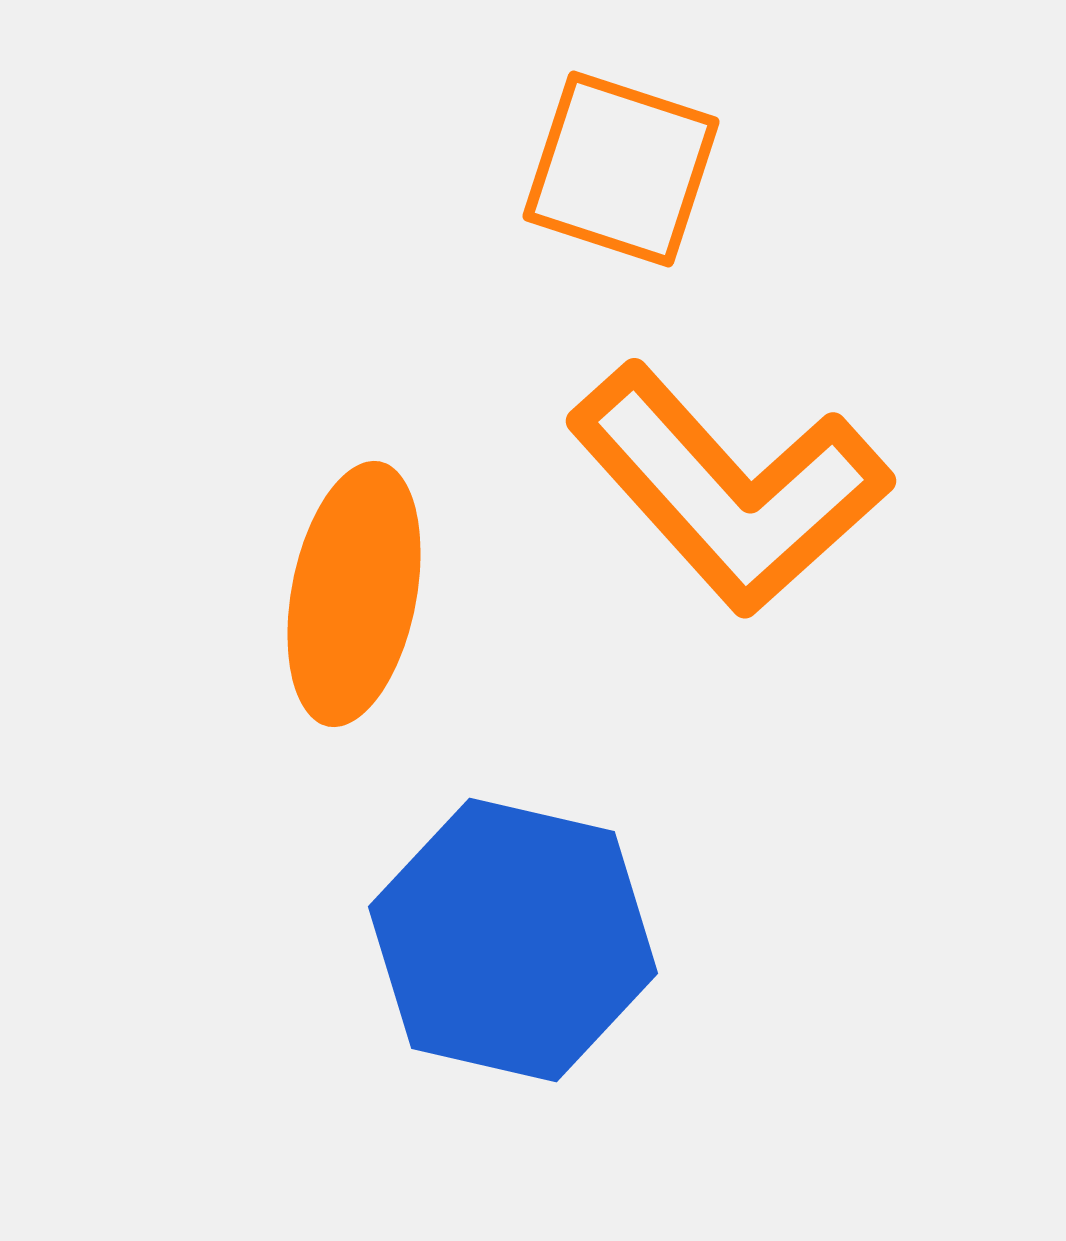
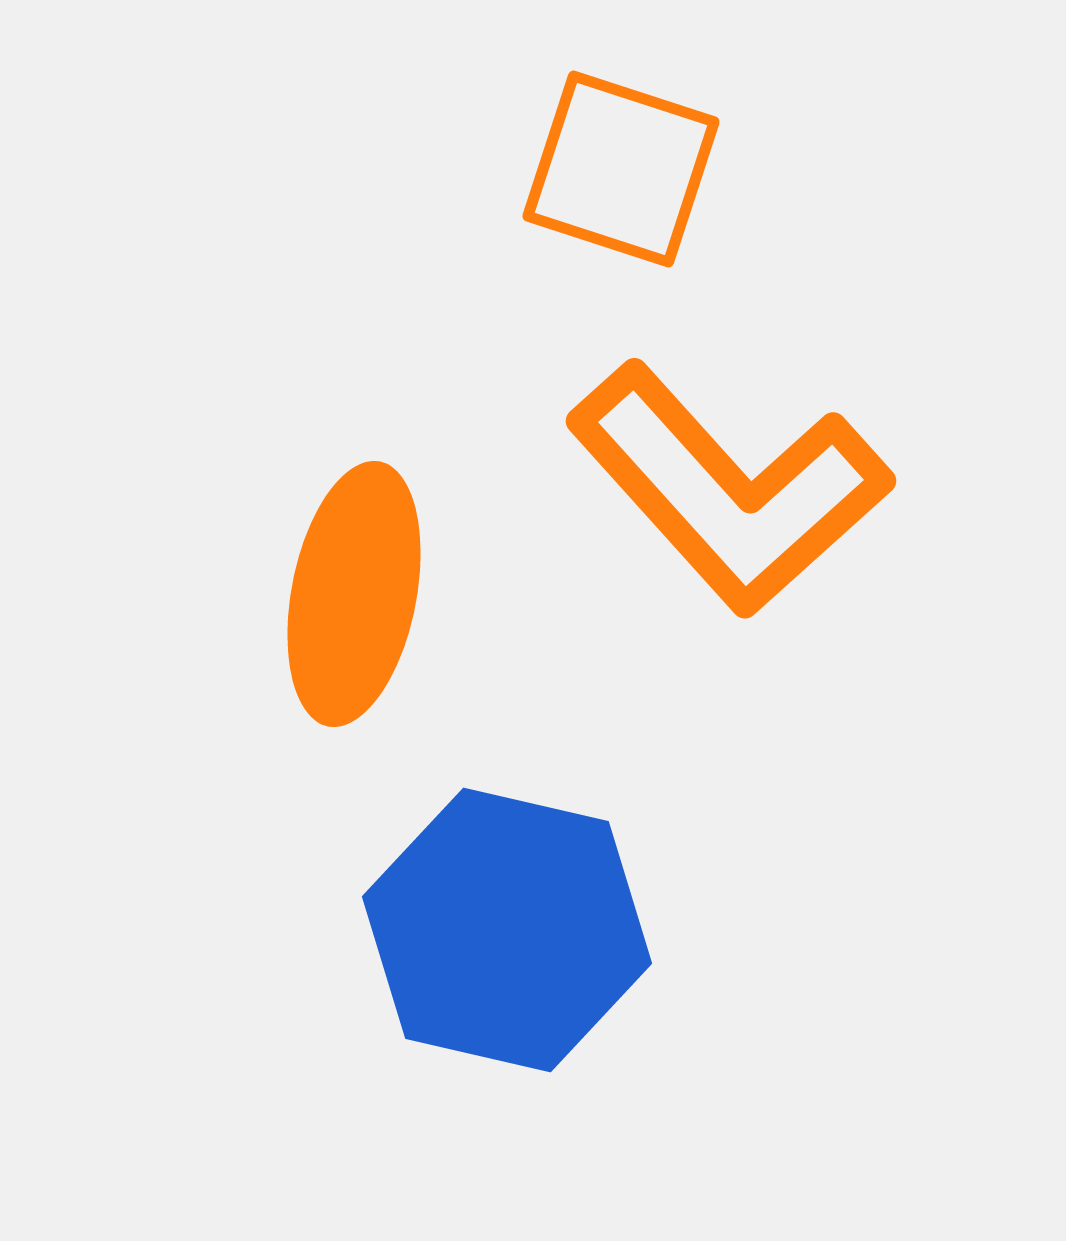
blue hexagon: moved 6 px left, 10 px up
